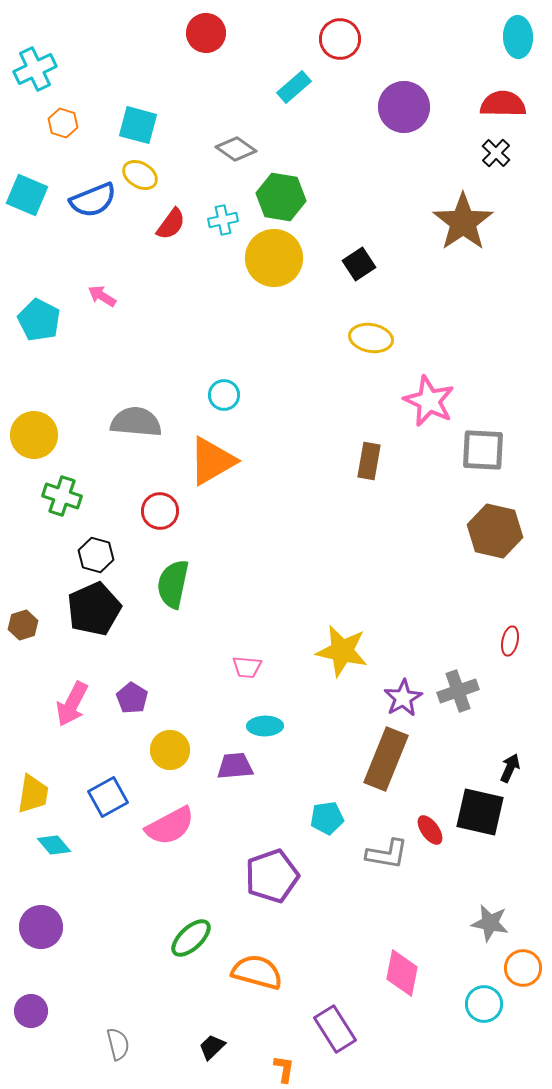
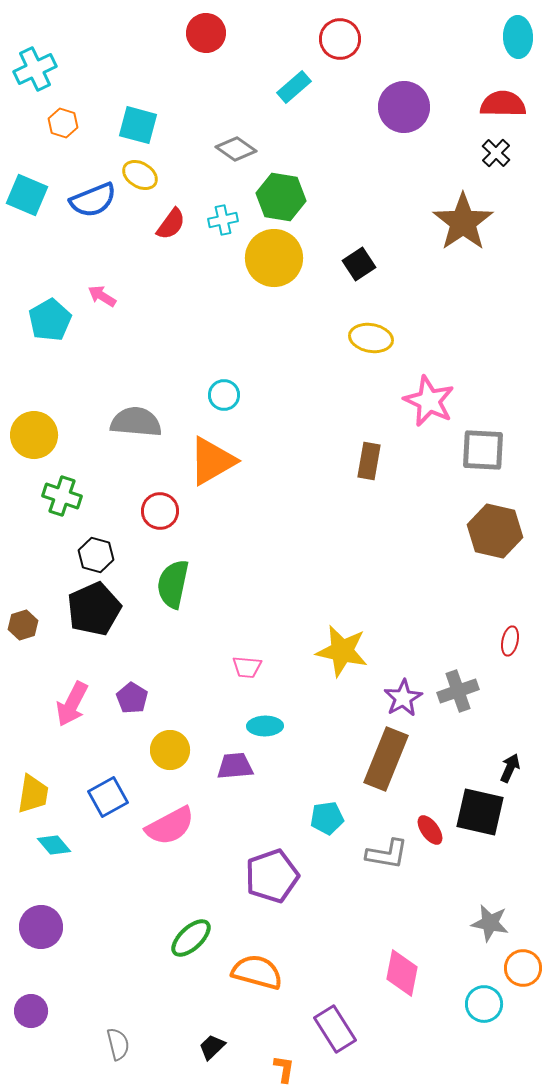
cyan pentagon at (39, 320): moved 11 px right; rotated 15 degrees clockwise
